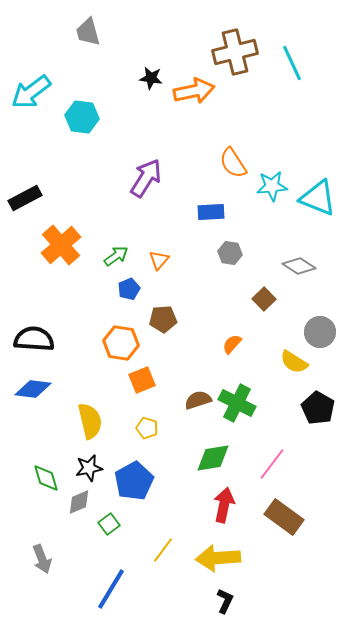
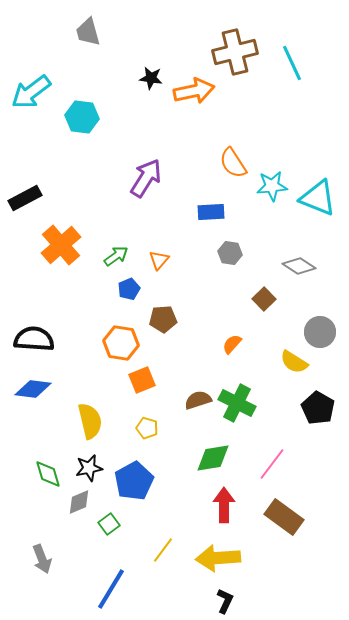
green diamond at (46, 478): moved 2 px right, 4 px up
red arrow at (224, 505): rotated 12 degrees counterclockwise
